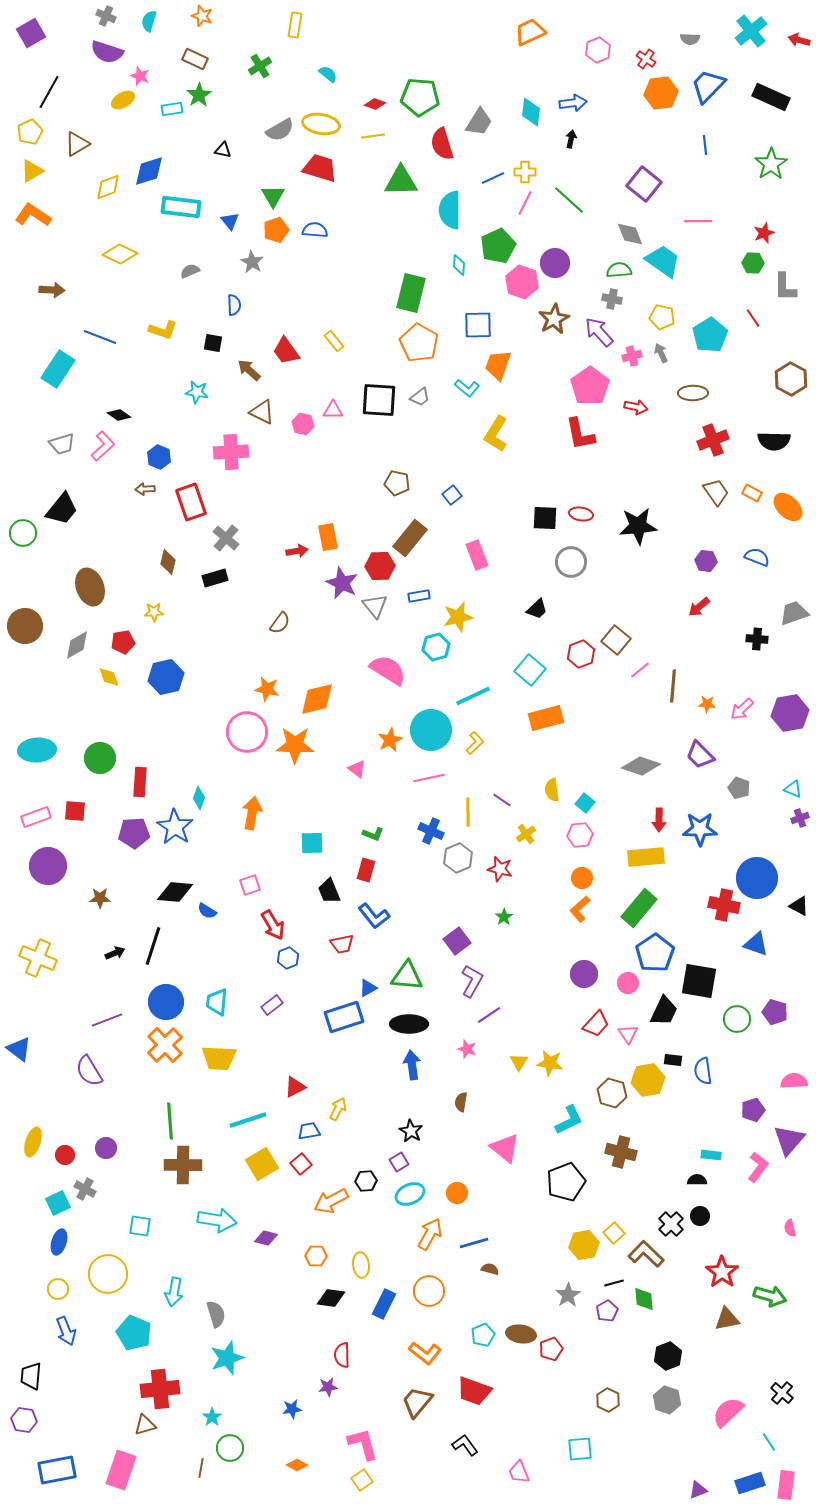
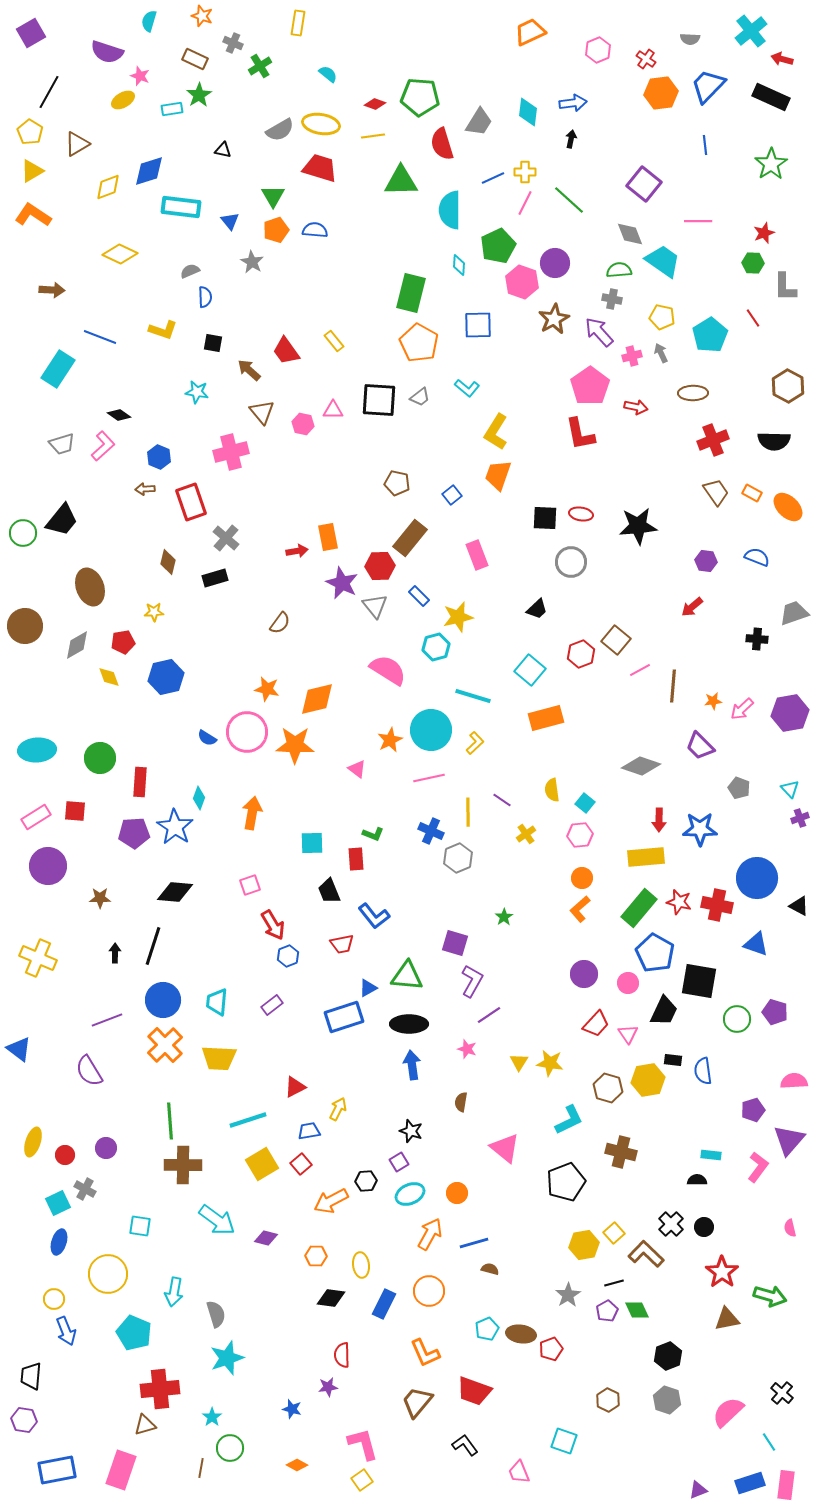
gray cross at (106, 16): moved 127 px right, 27 px down
yellow rectangle at (295, 25): moved 3 px right, 2 px up
red arrow at (799, 40): moved 17 px left, 19 px down
cyan diamond at (531, 112): moved 3 px left
yellow pentagon at (30, 132): rotated 15 degrees counterclockwise
blue semicircle at (234, 305): moved 29 px left, 8 px up
orange trapezoid at (498, 365): moved 110 px down
brown hexagon at (791, 379): moved 3 px left, 7 px down
brown triangle at (262, 412): rotated 24 degrees clockwise
yellow L-shape at (496, 434): moved 2 px up
pink cross at (231, 452): rotated 12 degrees counterclockwise
black trapezoid at (62, 509): moved 11 px down
blue rectangle at (419, 596): rotated 55 degrees clockwise
red arrow at (699, 607): moved 7 px left
pink line at (640, 670): rotated 10 degrees clockwise
cyan line at (473, 696): rotated 42 degrees clockwise
orange star at (707, 704): moved 6 px right, 3 px up; rotated 12 degrees counterclockwise
purple trapezoid at (700, 755): moved 9 px up
cyan triangle at (793, 789): moved 3 px left; rotated 24 degrees clockwise
pink rectangle at (36, 817): rotated 12 degrees counterclockwise
red star at (500, 869): moved 179 px right, 33 px down
red rectangle at (366, 870): moved 10 px left, 11 px up; rotated 20 degrees counterclockwise
red cross at (724, 905): moved 7 px left
blue semicircle at (207, 911): moved 173 px up
purple square at (457, 941): moved 2 px left, 2 px down; rotated 36 degrees counterclockwise
black arrow at (115, 953): rotated 66 degrees counterclockwise
blue pentagon at (655, 953): rotated 9 degrees counterclockwise
blue hexagon at (288, 958): moved 2 px up
blue circle at (166, 1002): moved 3 px left, 2 px up
brown hexagon at (612, 1093): moved 4 px left, 5 px up
black star at (411, 1131): rotated 10 degrees counterclockwise
black circle at (700, 1216): moved 4 px right, 11 px down
cyan arrow at (217, 1220): rotated 27 degrees clockwise
yellow circle at (58, 1289): moved 4 px left, 10 px down
green diamond at (644, 1299): moved 7 px left, 11 px down; rotated 20 degrees counterclockwise
cyan pentagon at (483, 1335): moved 4 px right, 6 px up
orange L-shape at (425, 1353): rotated 28 degrees clockwise
blue star at (292, 1409): rotated 24 degrees clockwise
cyan square at (580, 1449): moved 16 px left, 8 px up; rotated 24 degrees clockwise
